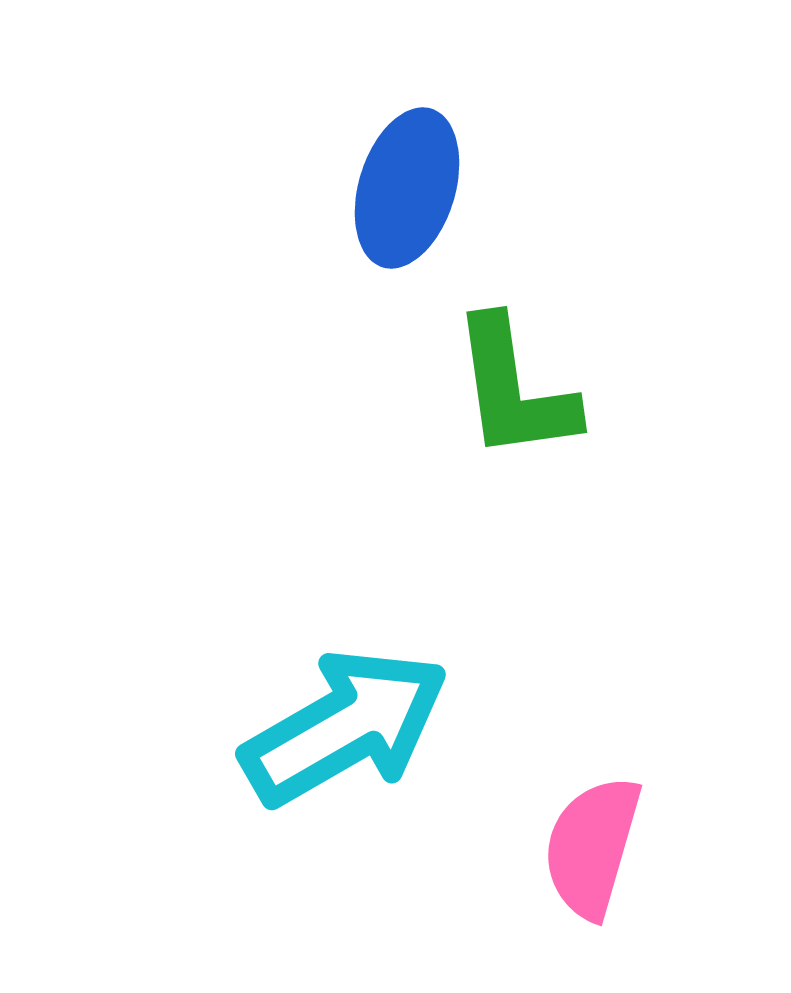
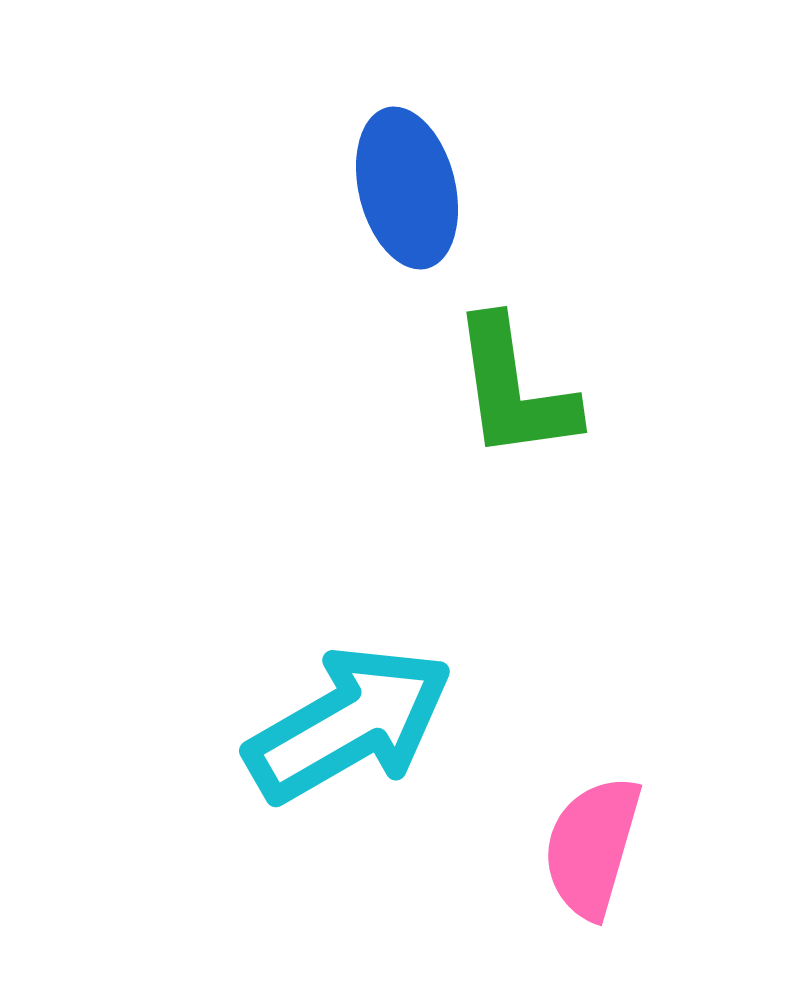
blue ellipse: rotated 31 degrees counterclockwise
cyan arrow: moved 4 px right, 3 px up
